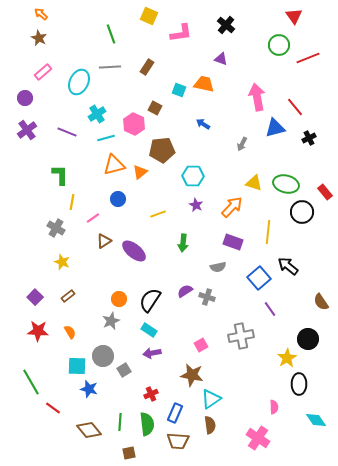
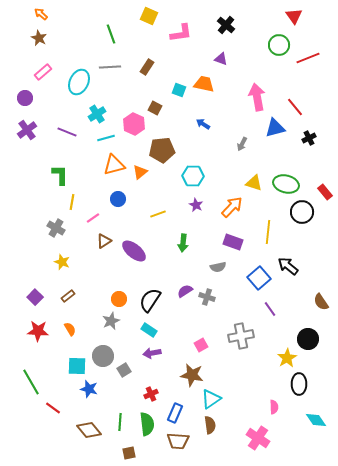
orange semicircle at (70, 332): moved 3 px up
